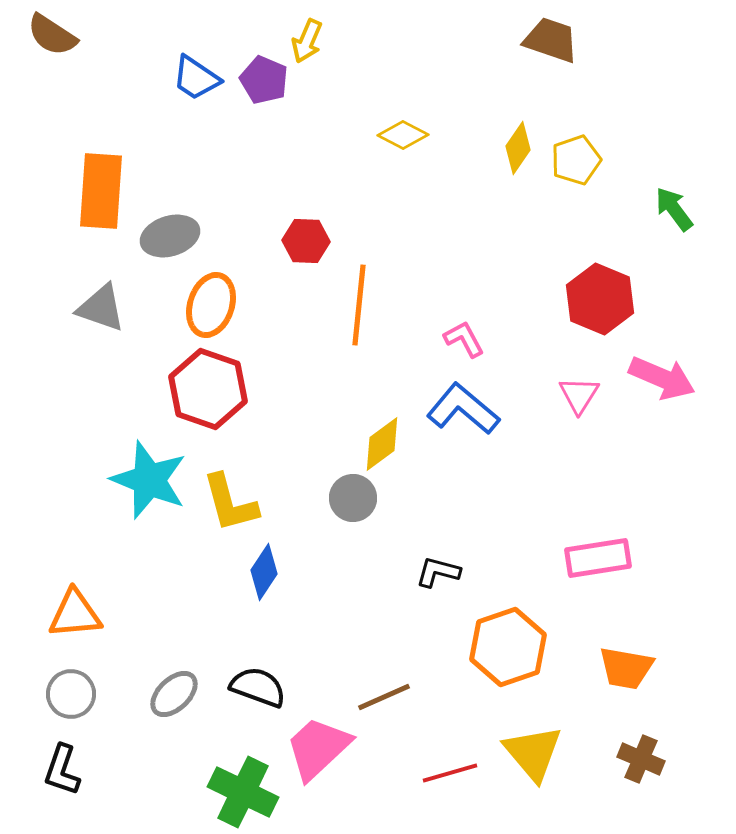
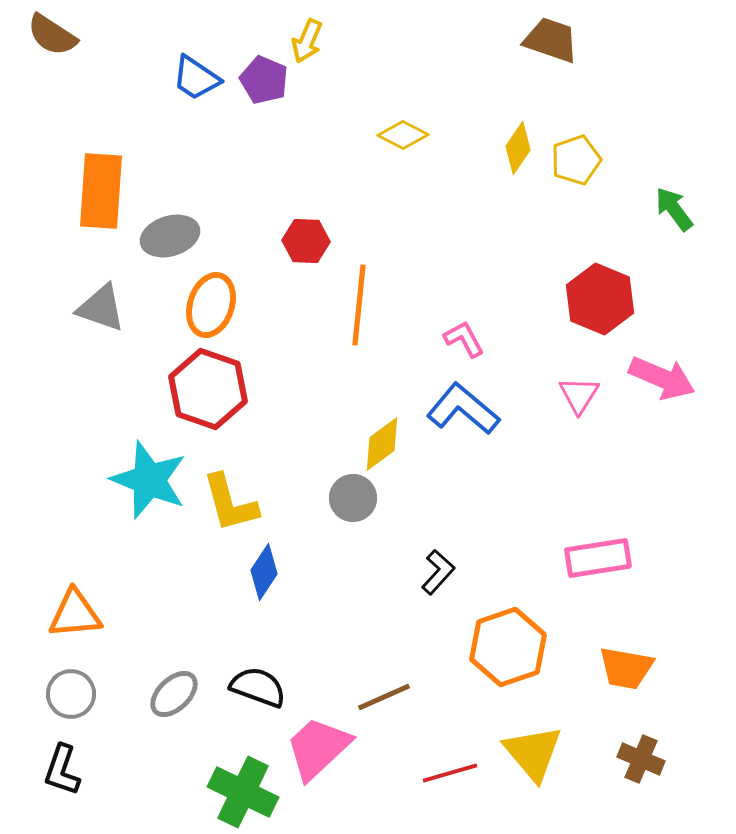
black L-shape at (438, 572): rotated 117 degrees clockwise
